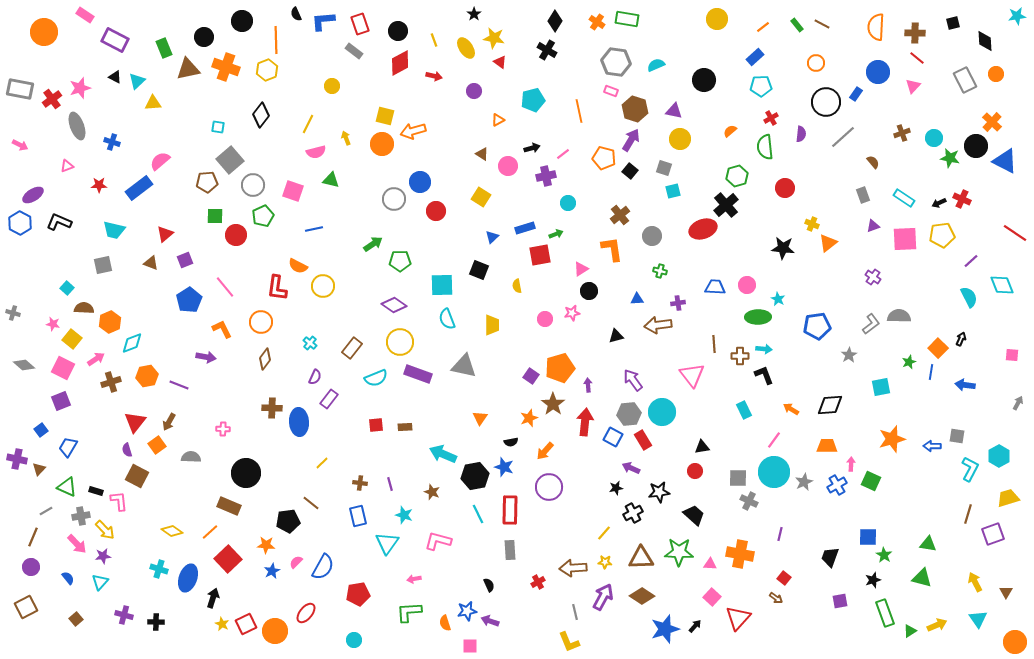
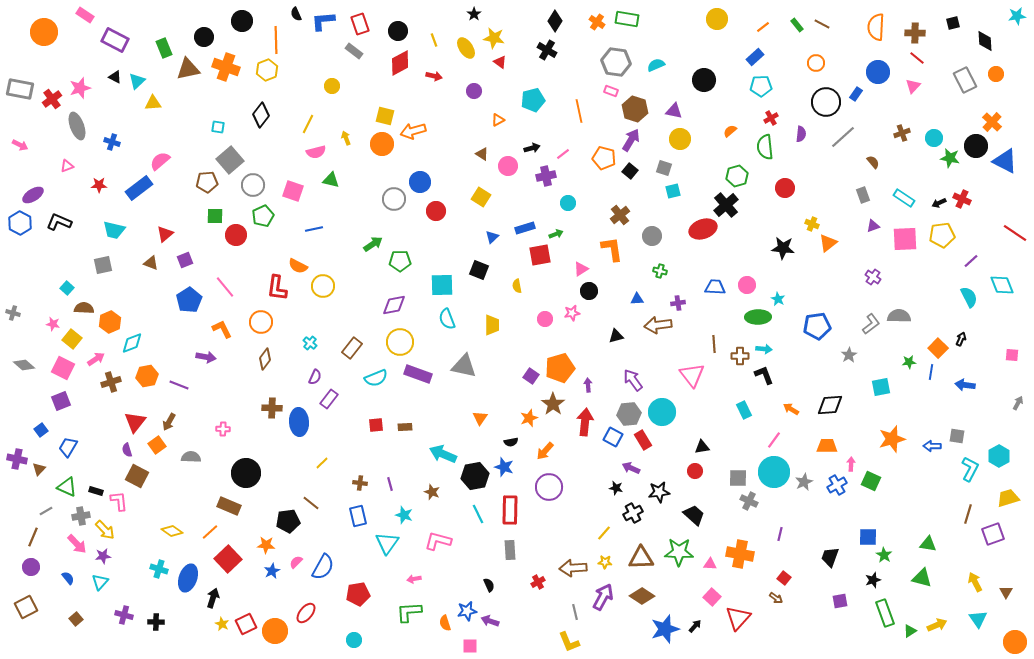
purple diamond at (394, 305): rotated 45 degrees counterclockwise
green star at (909, 362): rotated 16 degrees clockwise
black star at (616, 488): rotated 24 degrees clockwise
